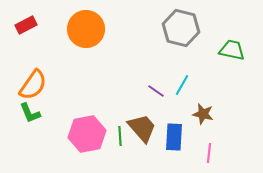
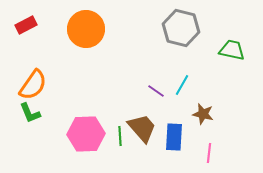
pink hexagon: moved 1 px left; rotated 9 degrees clockwise
